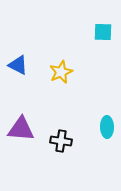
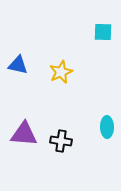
blue triangle: rotated 15 degrees counterclockwise
purple triangle: moved 3 px right, 5 px down
